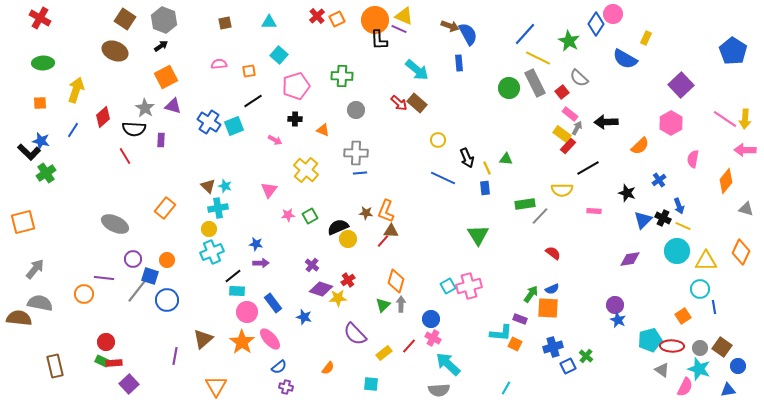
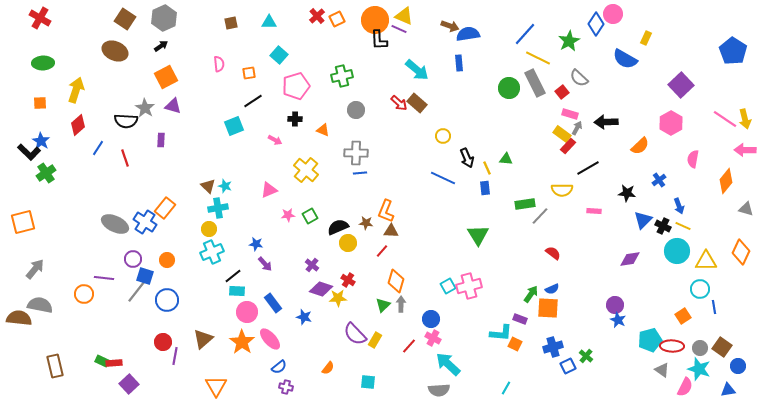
gray hexagon at (164, 20): moved 2 px up; rotated 15 degrees clockwise
brown square at (225, 23): moved 6 px right
blue semicircle at (468, 34): rotated 70 degrees counterclockwise
green star at (569, 41): rotated 15 degrees clockwise
pink semicircle at (219, 64): rotated 91 degrees clockwise
orange square at (249, 71): moved 2 px down
green cross at (342, 76): rotated 15 degrees counterclockwise
pink rectangle at (570, 114): rotated 21 degrees counterclockwise
red diamond at (103, 117): moved 25 px left, 8 px down
yellow arrow at (745, 119): rotated 18 degrees counterclockwise
blue cross at (209, 122): moved 64 px left, 100 px down
black semicircle at (134, 129): moved 8 px left, 8 px up
blue line at (73, 130): moved 25 px right, 18 px down
yellow circle at (438, 140): moved 5 px right, 4 px up
blue star at (41, 141): rotated 18 degrees clockwise
red line at (125, 156): moved 2 px down; rotated 12 degrees clockwise
pink triangle at (269, 190): rotated 30 degrees clockwise
black star at (627, 193): rotated 12 degrees counterclockwise
brown star at (366, 213): moved 10 px down
black cross at (663, 218): moved 8 px down
yellow circle at (348, 239): moved 4 px down
red line at (383, 241): moved 1 px left, 10 px down
purple arrow at (261, 263): moved 4 px right, 1 px down; rotated 49 degrees clockwise
blue square at (150, 276): moved 5 px left
red cross at (348, 280): rotated 24 degrees counterclockwise
gray semicircle at (40, 303): moved 2 px down
red circle at (106, 342): moved 57 px right
yellow rectangle at (384, 353): moved 9 px left, 13 px up; rotated 21 degrees counterclockwise
cyan square at (371, 384): moved 3 px left, 2 px up
